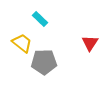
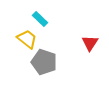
yellow trapezoid: moved 5 px right, 4 px up
gray pentagon: rotated 20 degrees clockwise
